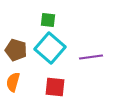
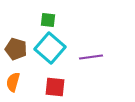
brown pentagon: moved 1 px up
